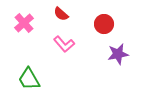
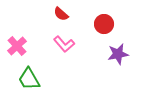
pink cross: moved 7 px left, 23 px down
